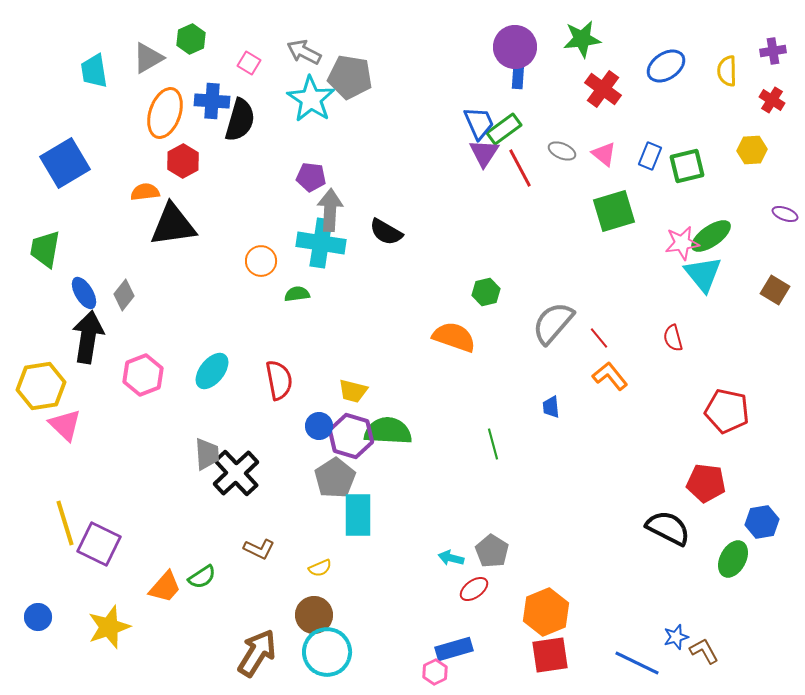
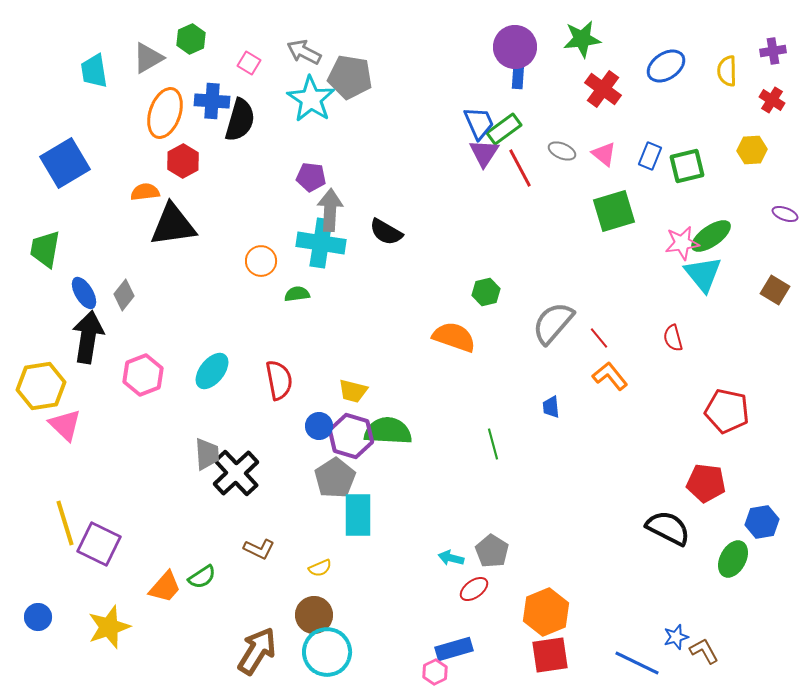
brown arrow at (257, 653): moved 2 px up
